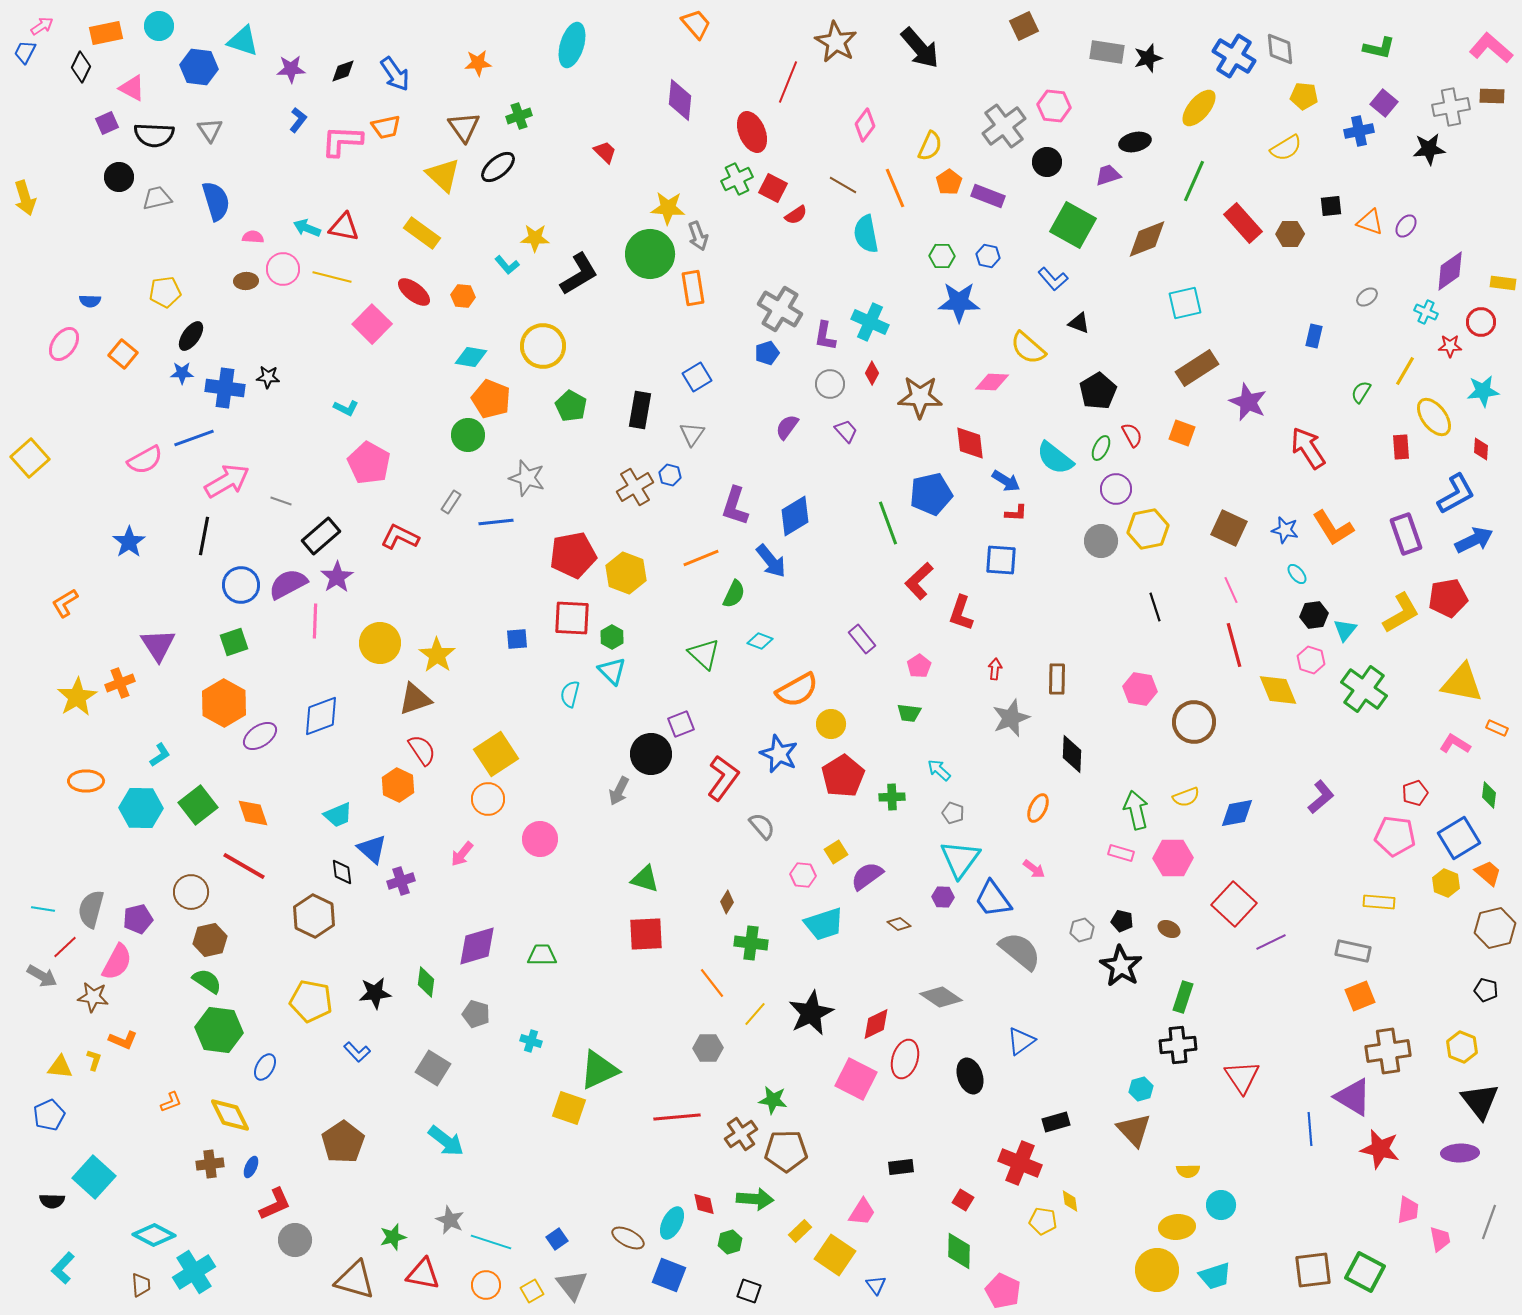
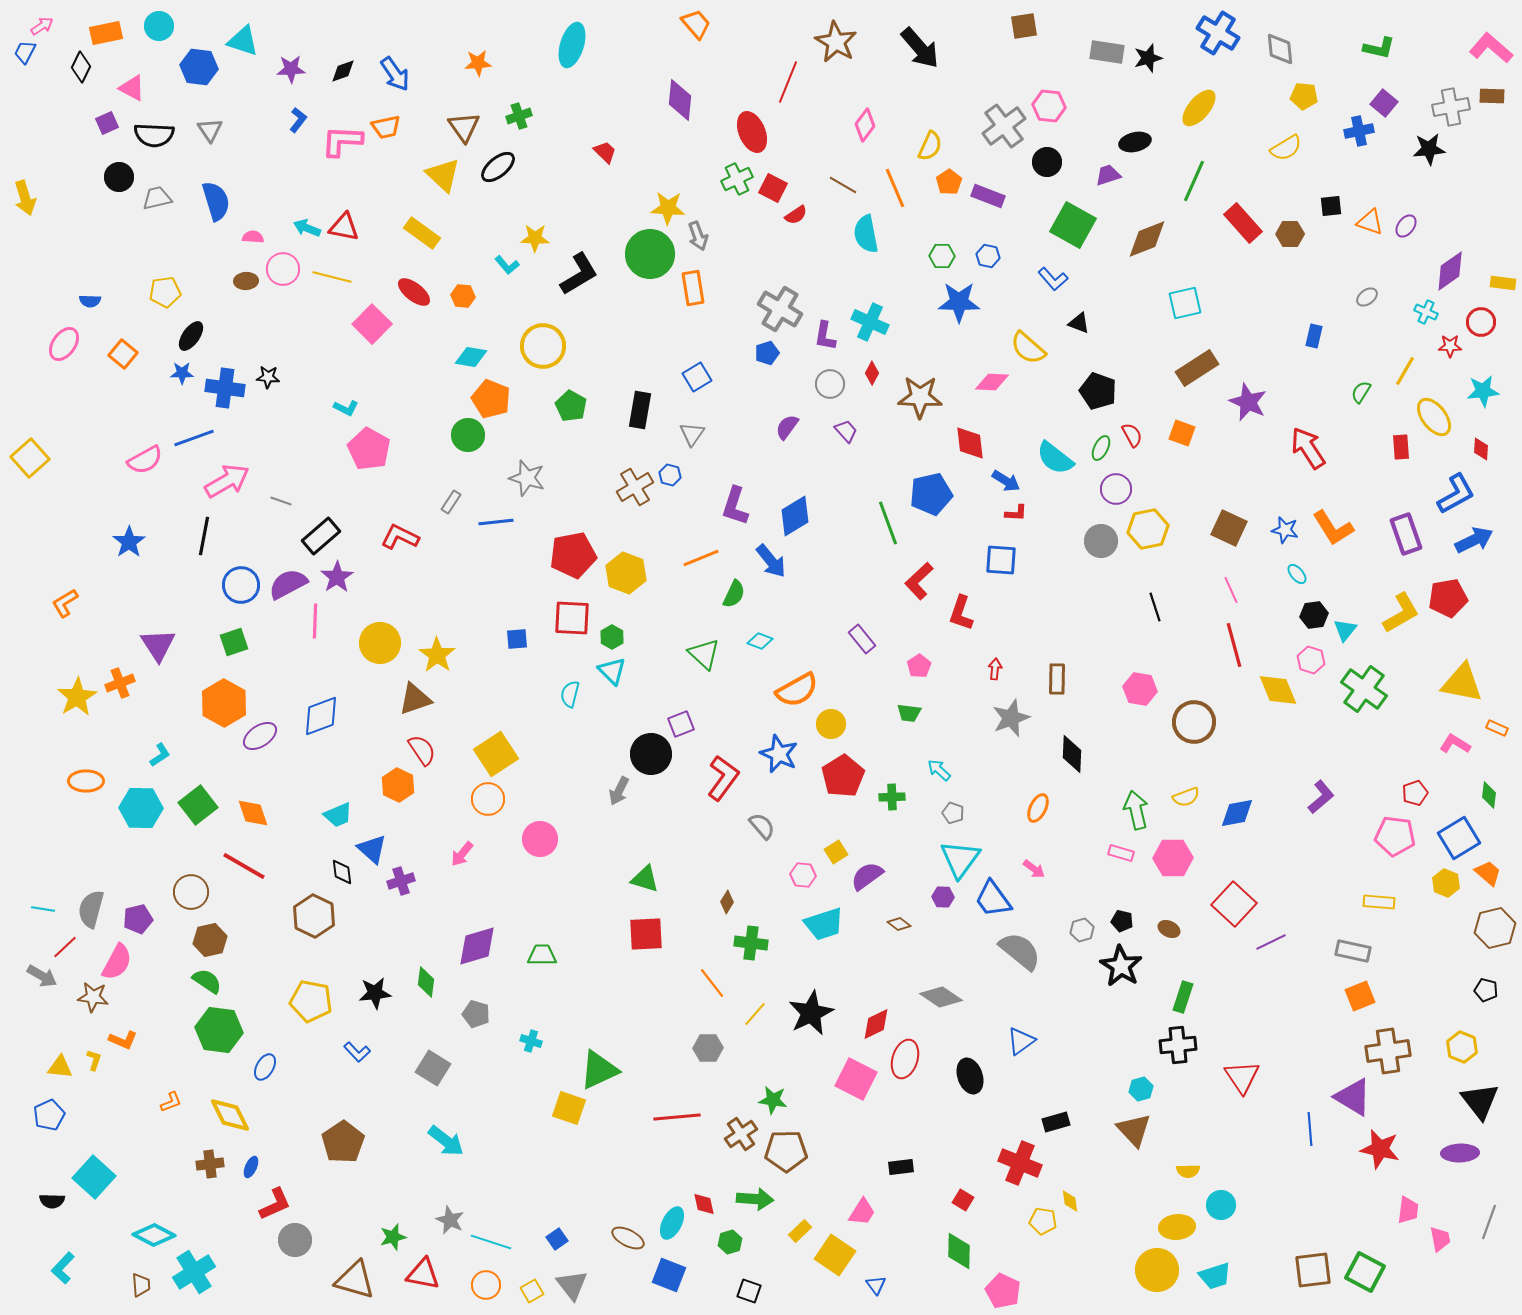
brown square at (1024, 26): rotated 16 degrees clockwise
blue cross at (1234, 56): moved 16 px left, 23 px up
pink hexagon at (1054, 106): moved 5 px left
black pentagon at (1098, 391): rotated 21 degrees counterclockwise
pink pentagon at (369, 463): moved 14 px up
